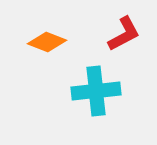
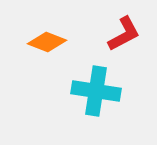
cyan cross: rotated 15 degrees clockwise
